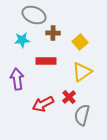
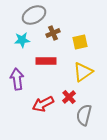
gray ellipse: rotated 50 degrees counterclockwise
brown cross: rotated 24 degrees counterclockwise
yellow square: rotated 28 degrees clockwise
yellow triangle: moved 1 px right
gray semicircle: moved 2 px right
